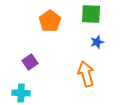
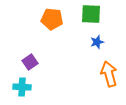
orange pentagon: moved 2 px right, 2 px up; rotated 30 degrees counterclockwise
orange arrow: moved 23 px right
cyan cross: moved 1 px right, 6 px up
